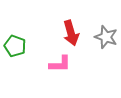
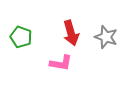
green pentagon: moved 6 px right, 9 px up
pink L-shape: moved 1 px right, 1 px up; rotated 10 degrees clockwise
